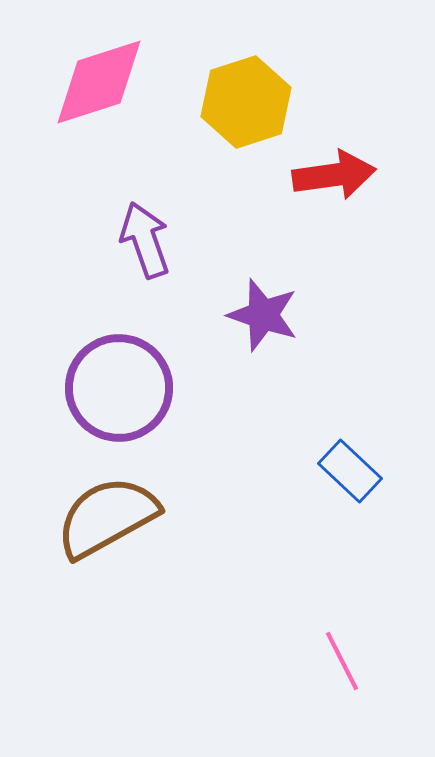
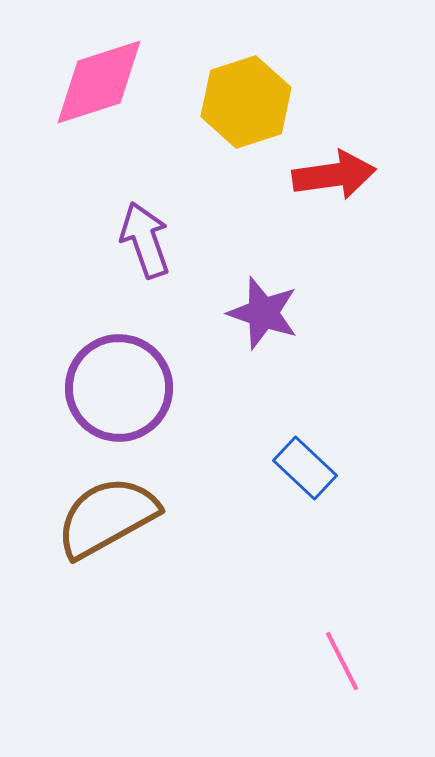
purple star: moved 2 px up
blue rectangle: moved 45 px left, 3 px up
